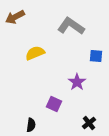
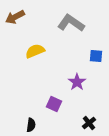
gray L-shape: moved 3 px up
yellow semicircle: moved 2 px up
